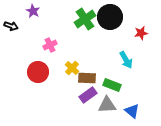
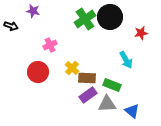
purple star: rotated 16 degrees counterclockwise
gray triangle: moved 1 px up
